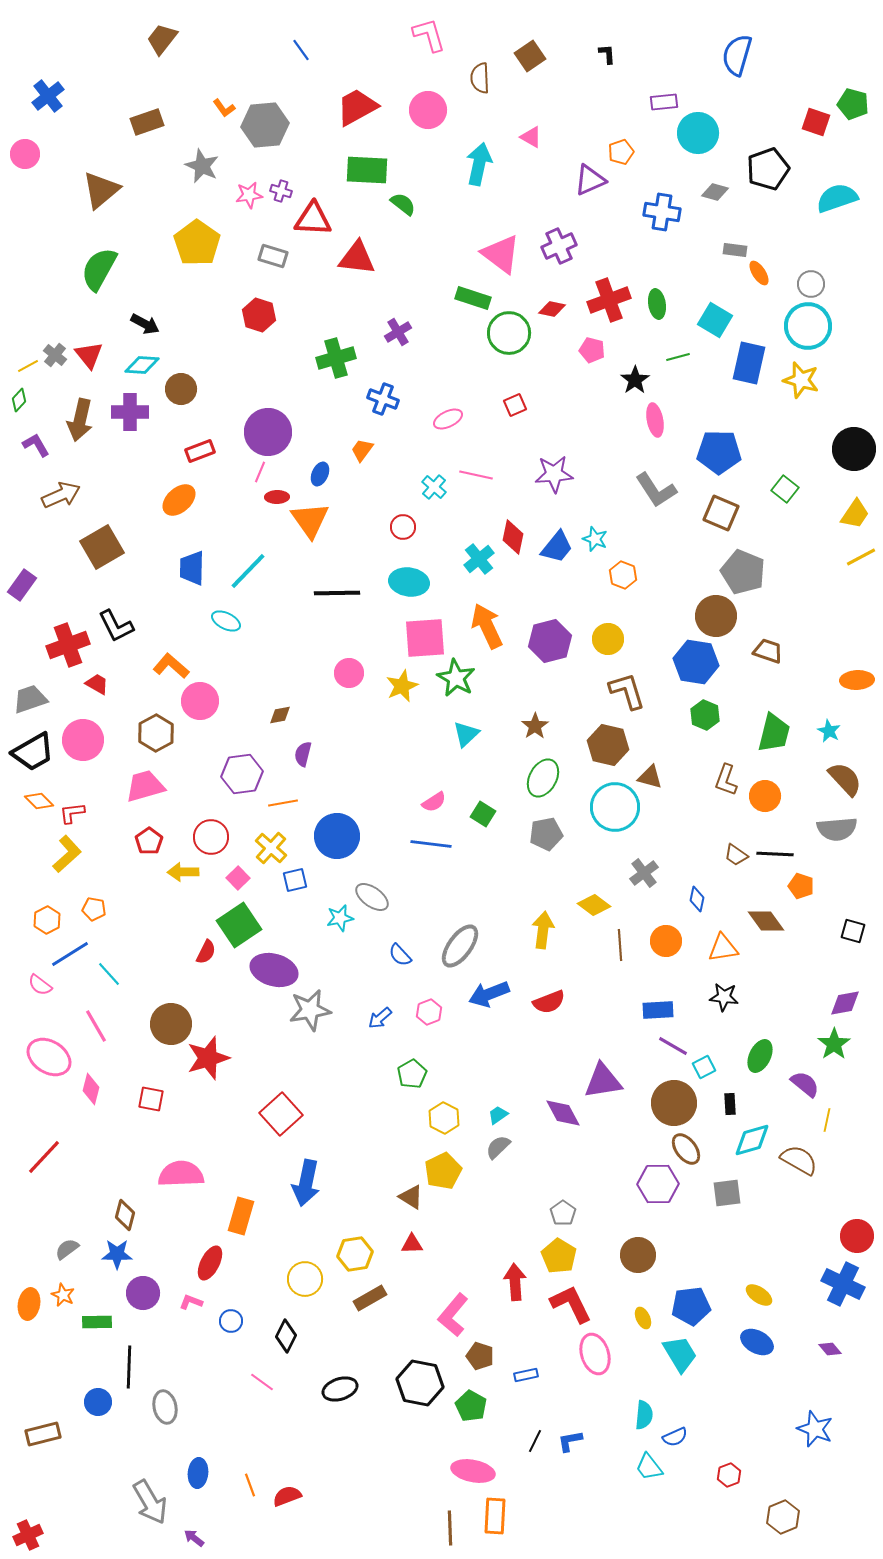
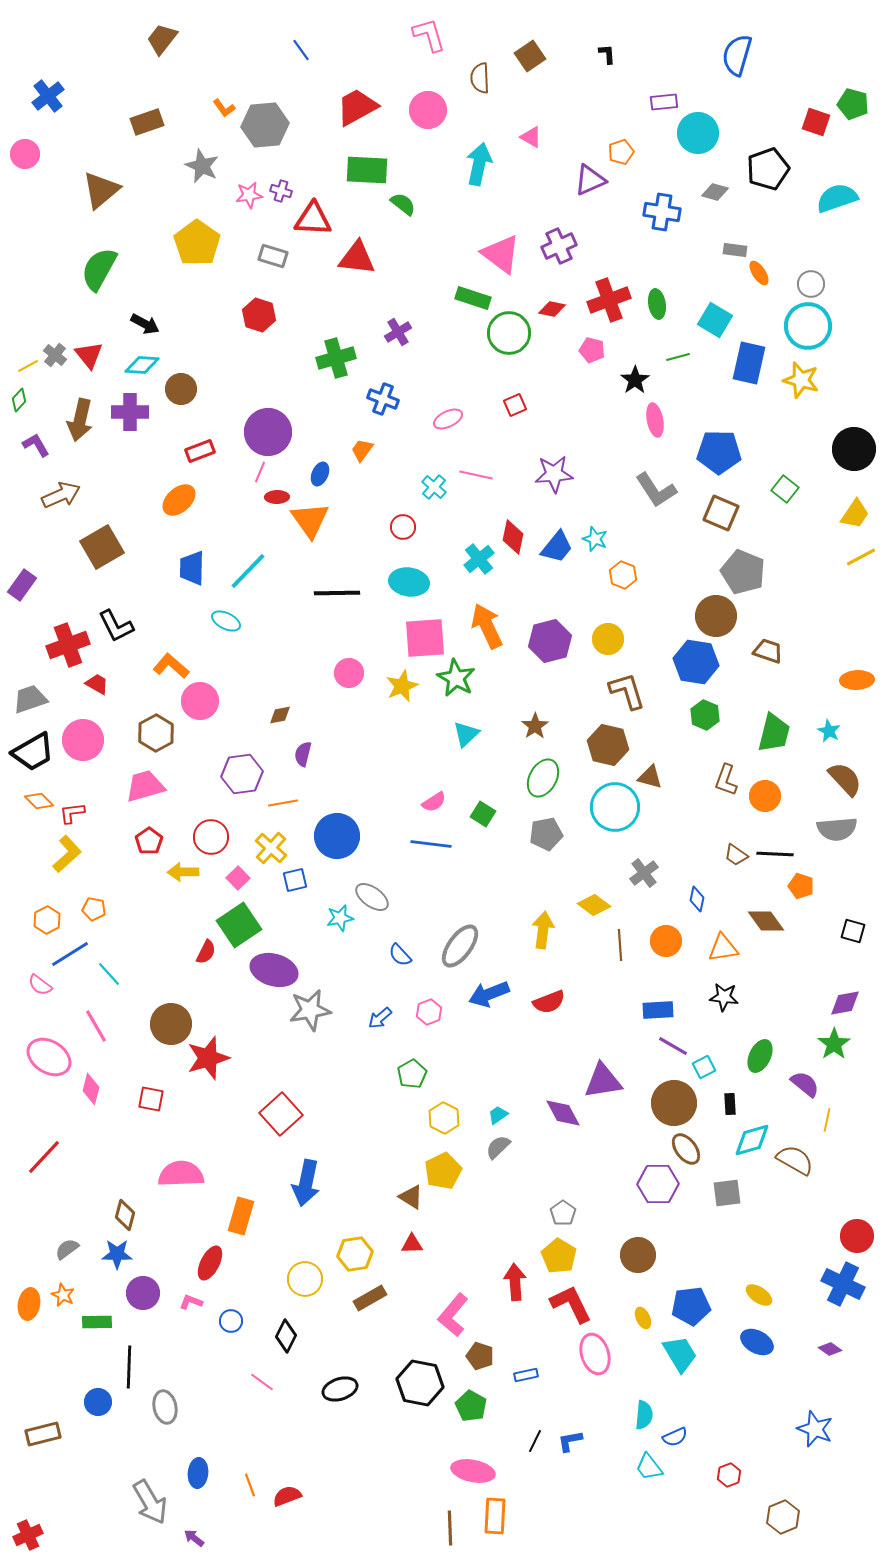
brown semicircle at (799, 1160): moved 4 px left
purple diamond at (830, 1349): rotated 15 degrees counterclockwise
